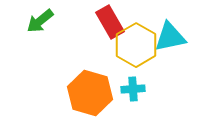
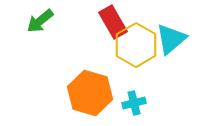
red rectangle: moved 3 px right
cyan triangle: moved 1 px right, 2 px down; rotated 28 degrees counterclockwise
cyan cross: moved 1 px right, 14 px down; rotated 10 degrees counterclockwise
